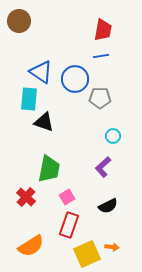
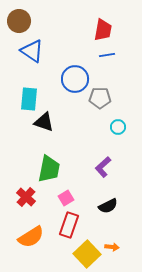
blue line: moved 6 px right, 1 px up
blue triangle: moved 9 px left, 21 px up
cyan circle: moved 5 px right, 9 px up
pink square: moved 1 px left, 1 px down
orange semicircle: moved 9 px up
yellow square: rotated 20 degrees counterclockwise
